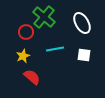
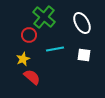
red circle: moved 3 px right, 3 px down
yellow star: moved 3 px down
